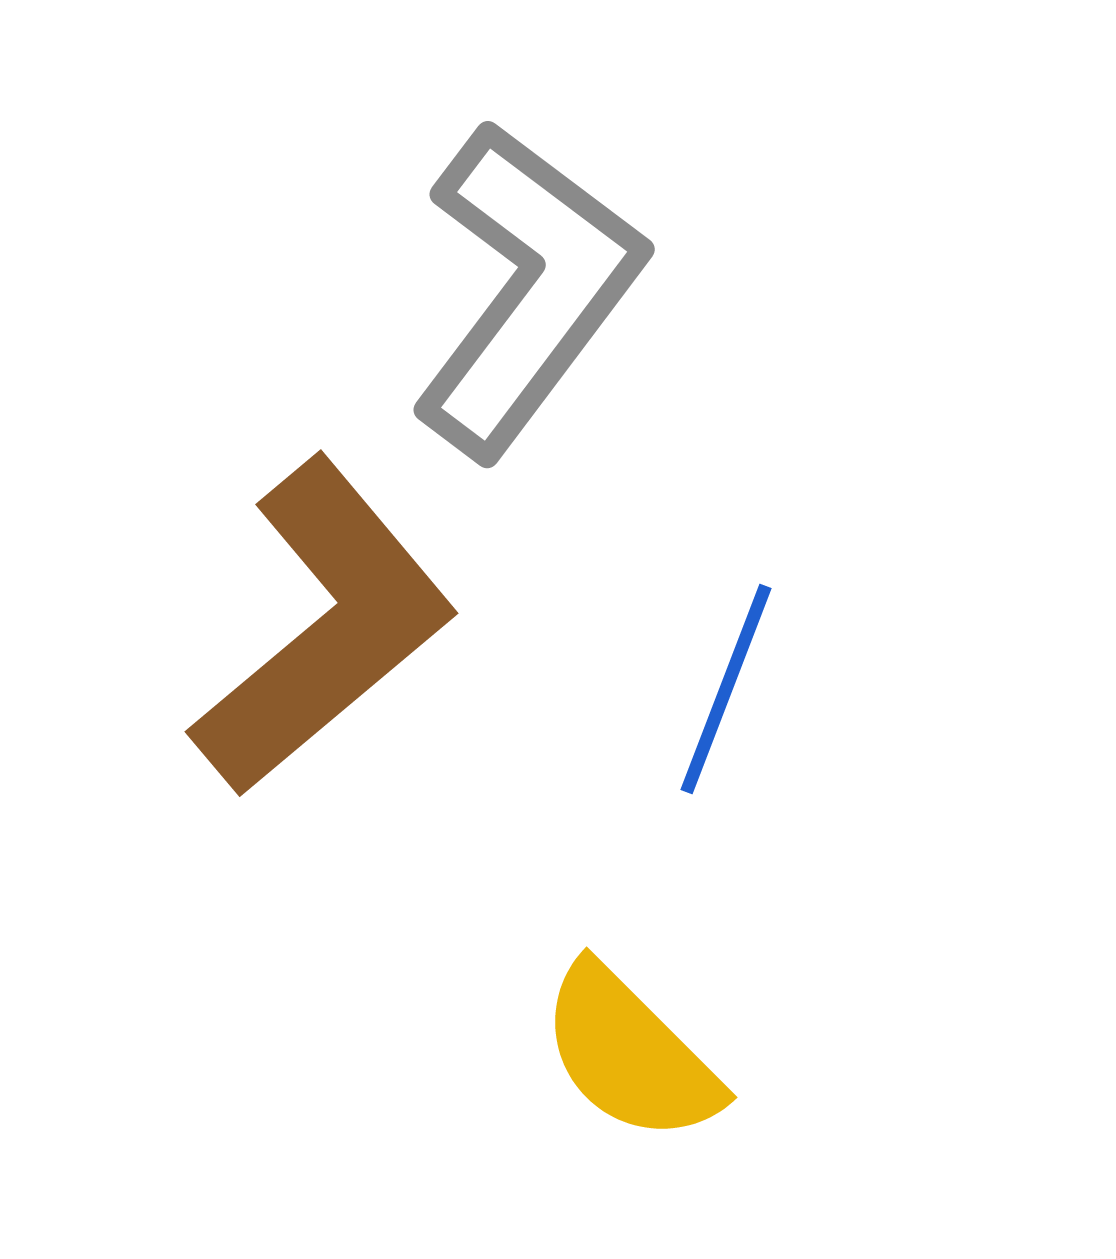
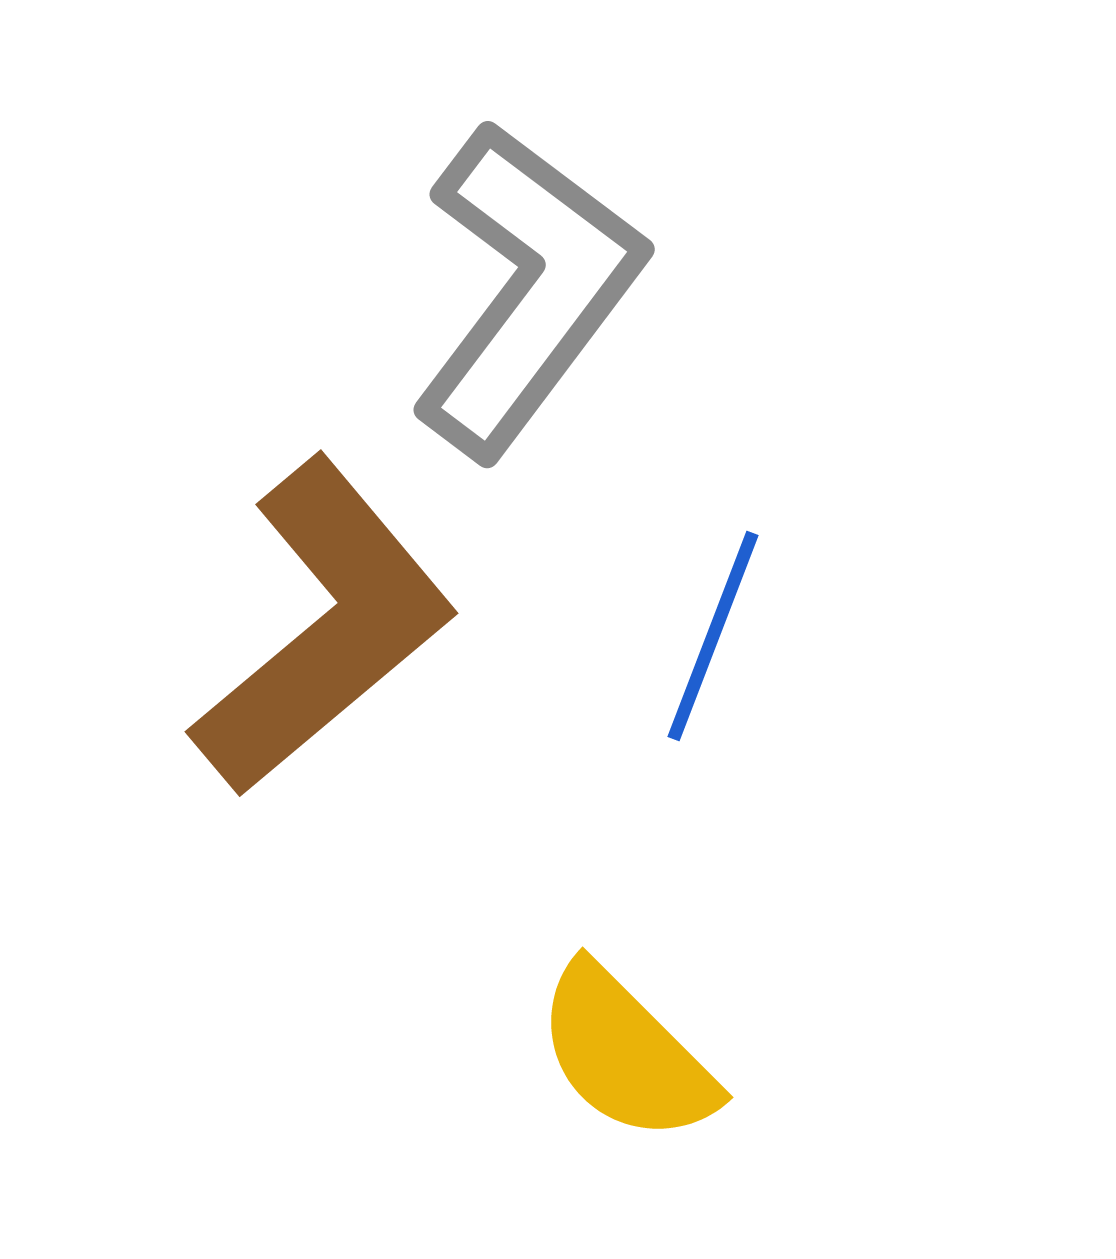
blue line: moved 13 px left, 53 px up
yellow semicircle: moved 4 px left
